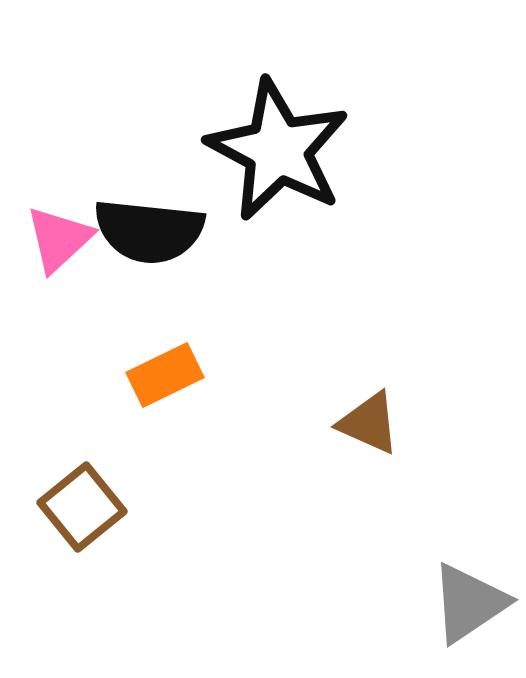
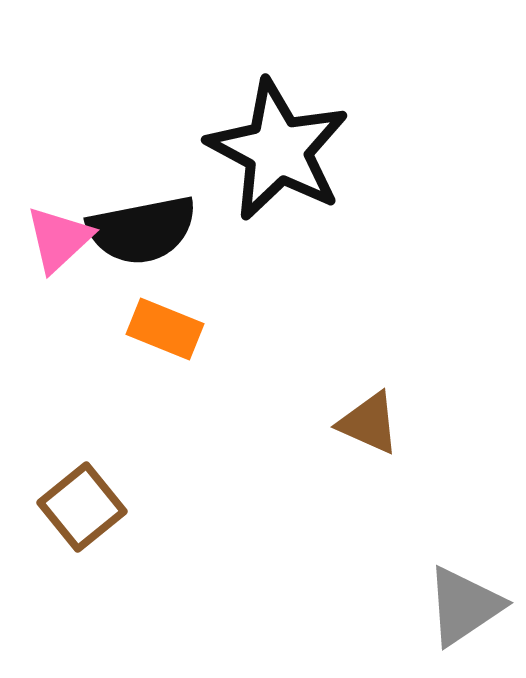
black semicircle: moved 7 px left, 1 px up; rotated 17 degrees counterclockwise
orange rectangle: moved 46 px up; rotated 48 degrees clockwise
gray triangle: moved 5 px left, 3 px down
